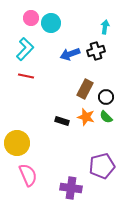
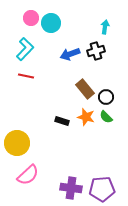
brown rectangle: rotated 66 degrees counterclockwise
purple pentagon: moved 23 px down; rotated 10 degrees clockwise
pink semicircle: rotated 70 degrees clockwise
